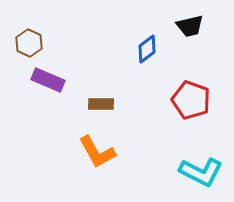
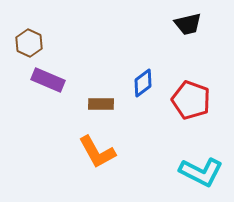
black trapezoid: moved 2 px left, 2 px up
blue diamond: moved 4 px left, 34 px down
